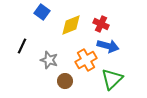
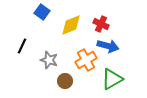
green triangle: rotated 15 degrees clockwise
